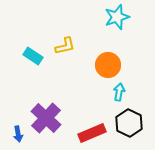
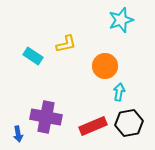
cyan star: moved 4 px right, 3 px down
yellow L-shape: moved 1 px right, 2 px up
orange circle: moved 3 px left, 1 px down
purple cross: moved 1 px up; rotated 32 degrees counterclockwise
black hexagon: rotated 24 degrees clockwise
red rectangle: moved 1 px right, 7 px up
